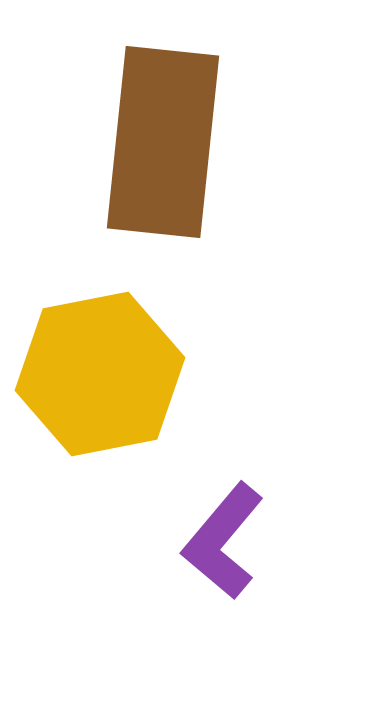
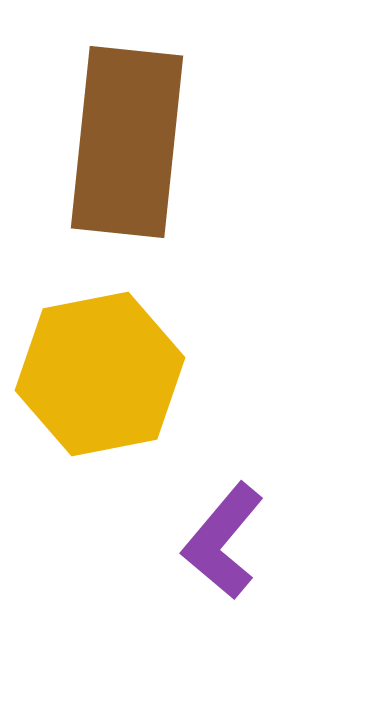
brown rectangle: moved 36 px left
